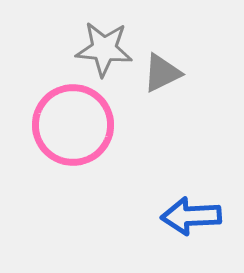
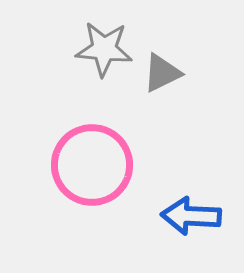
pink circle: moved 19 px right, 40 px down
blue arrow: rotated 6 degrees clockwise
